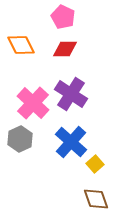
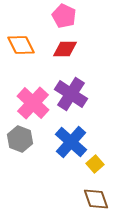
pink pentagon: moved 1 px right, 1 px up
gray hexagon: rotated 15 degrees counterclockwise
